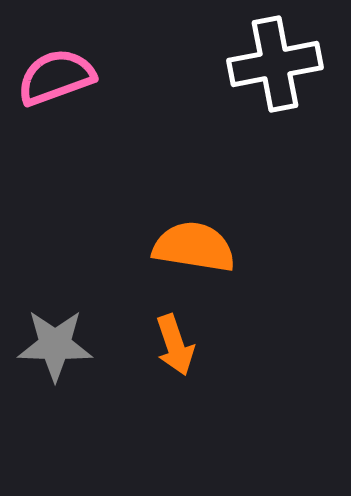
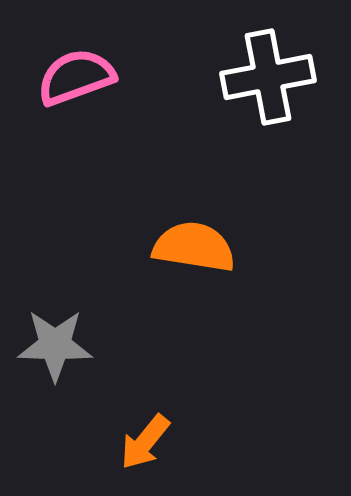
white cross: moved 7 px left, 13 px down
pink semicircle: moved 20 px right
orange arrow: moved 30 px left, 97 px down; rotated 58 degrees clockwise
